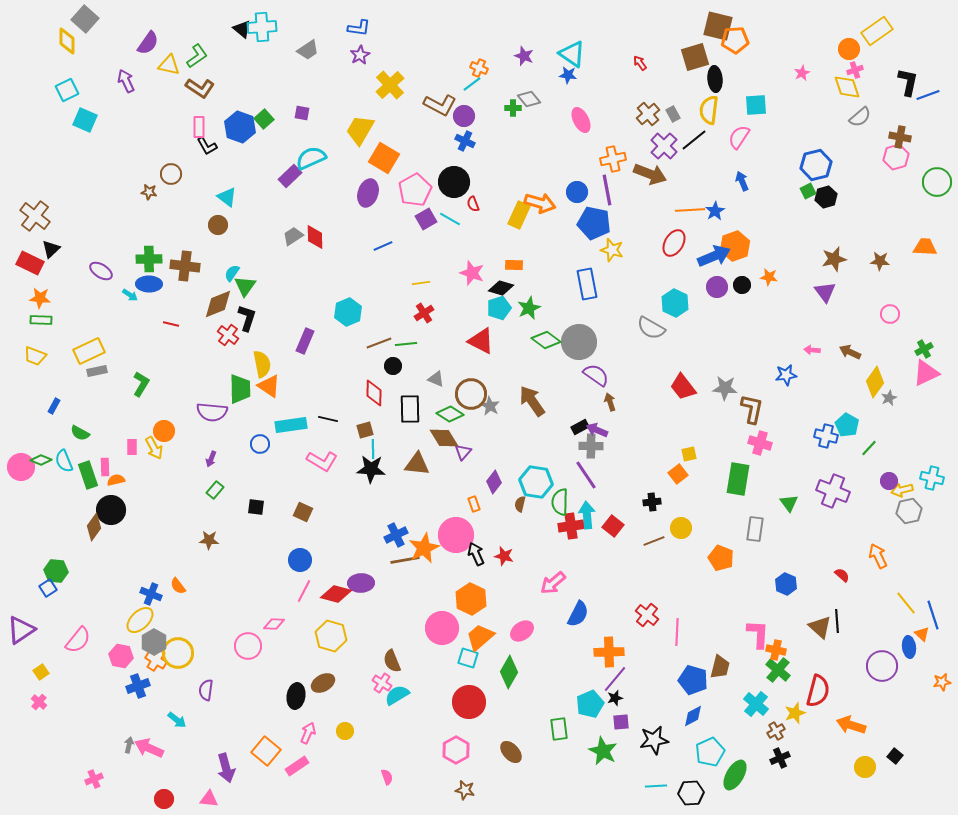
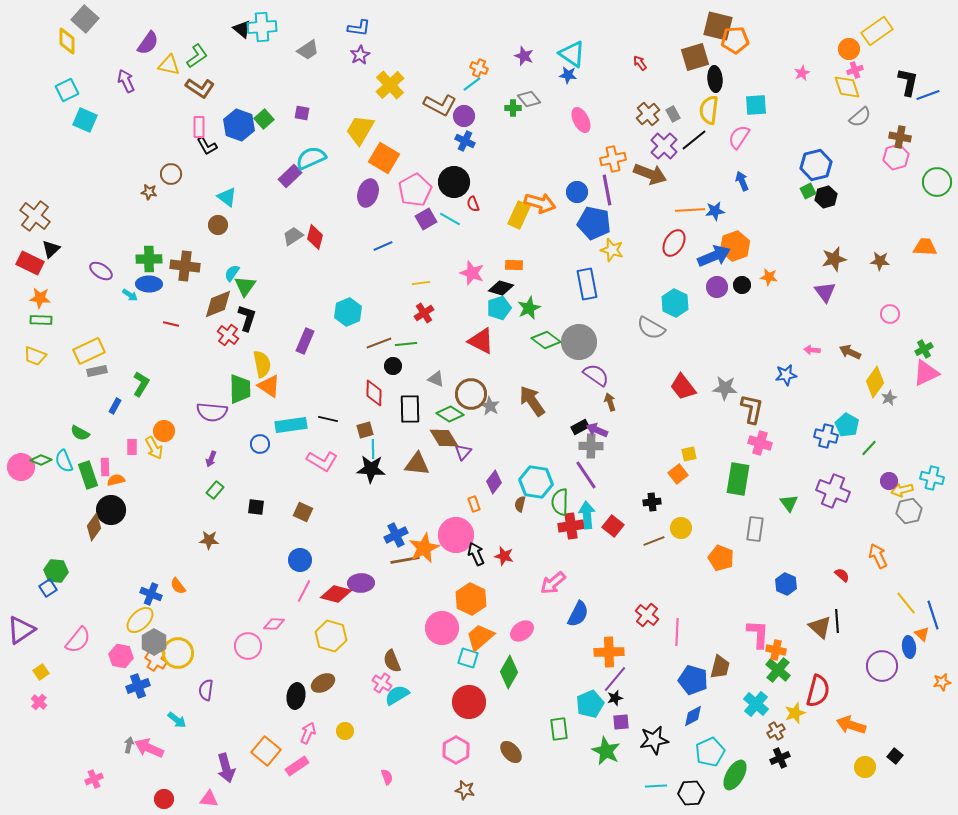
blue hexagon at (240, 127): moved 1 px left, 2 px up
blue star at (715, 211): rotated 24 degrees clockwise
red diamond at (315, 237): rotated 15 degrees clockwise
blue rectangle at (54, 406): moved 61 px right
green star at (603, 751): moved 3 px right
